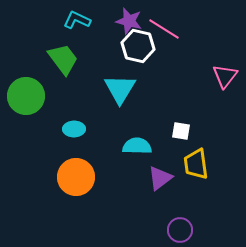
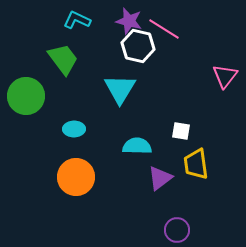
purple circle: moved 3 px left
